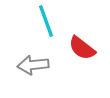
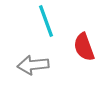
red semicircle: moved 2 px right, 1 px up; rotated 32 degrees clockwise
